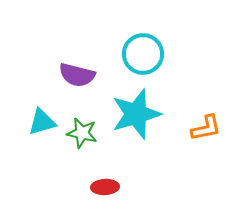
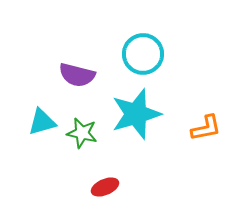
red ellipse: rotated 20 degrees counterclockwise
